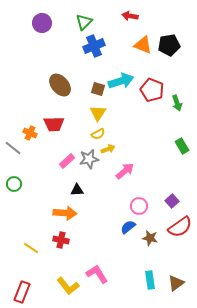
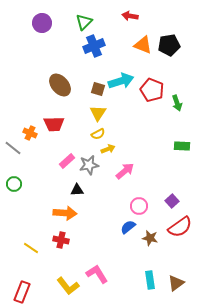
green rectangle: rotated 56 degrees counterclockwise
gray star: moved 6 px down
